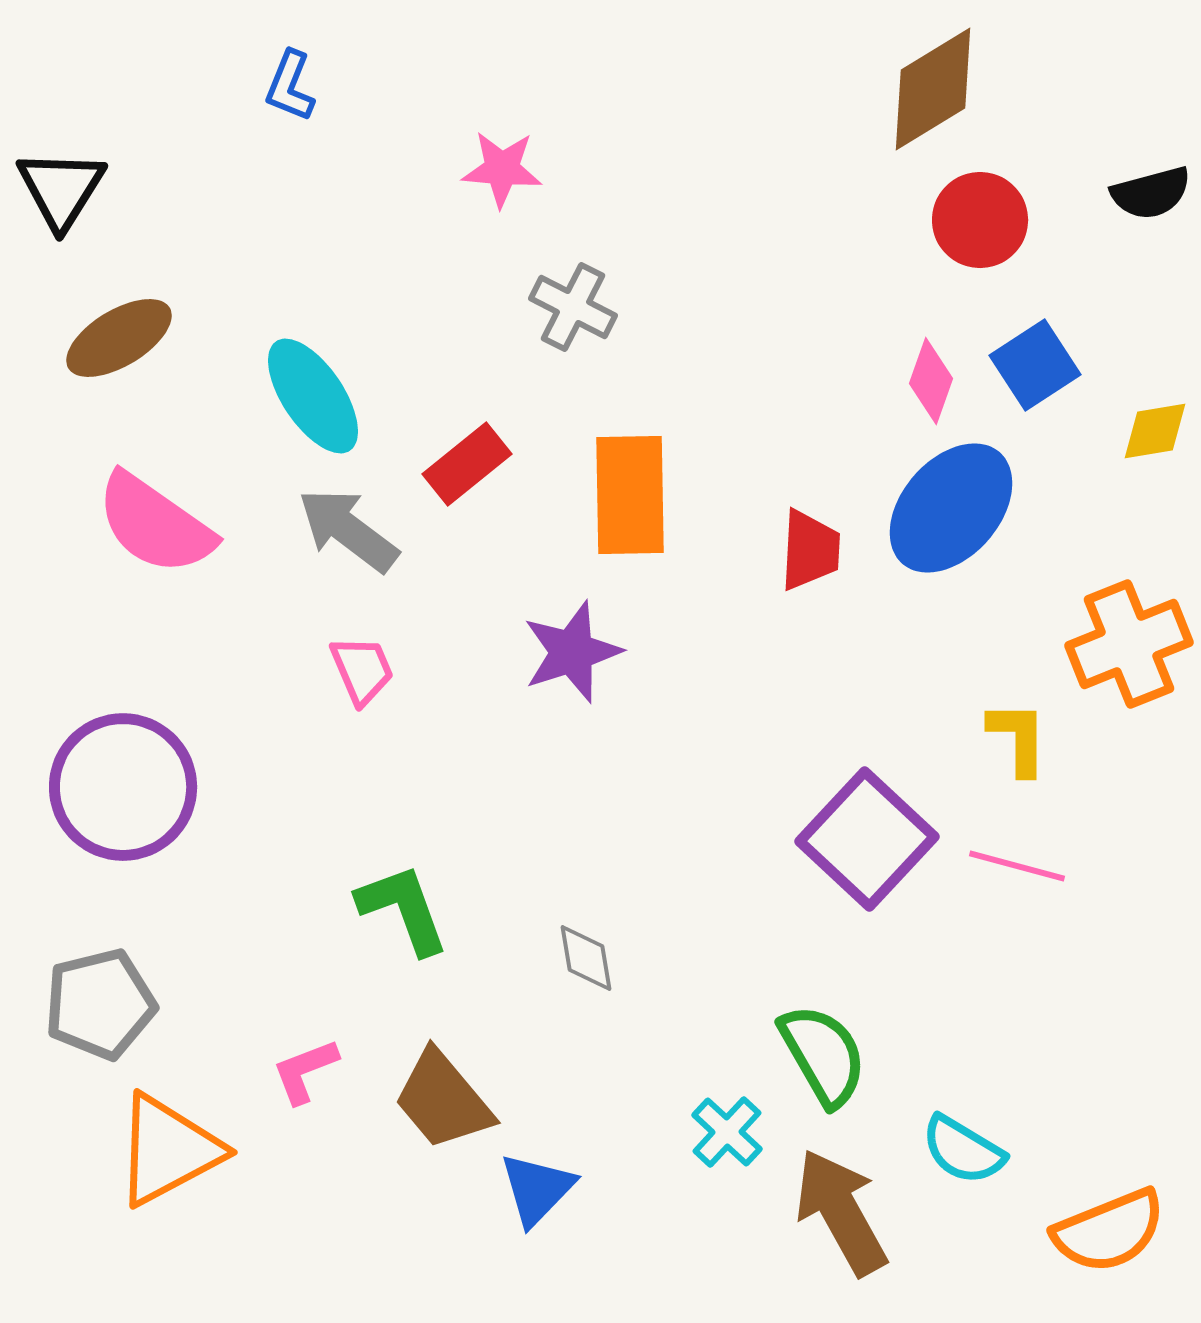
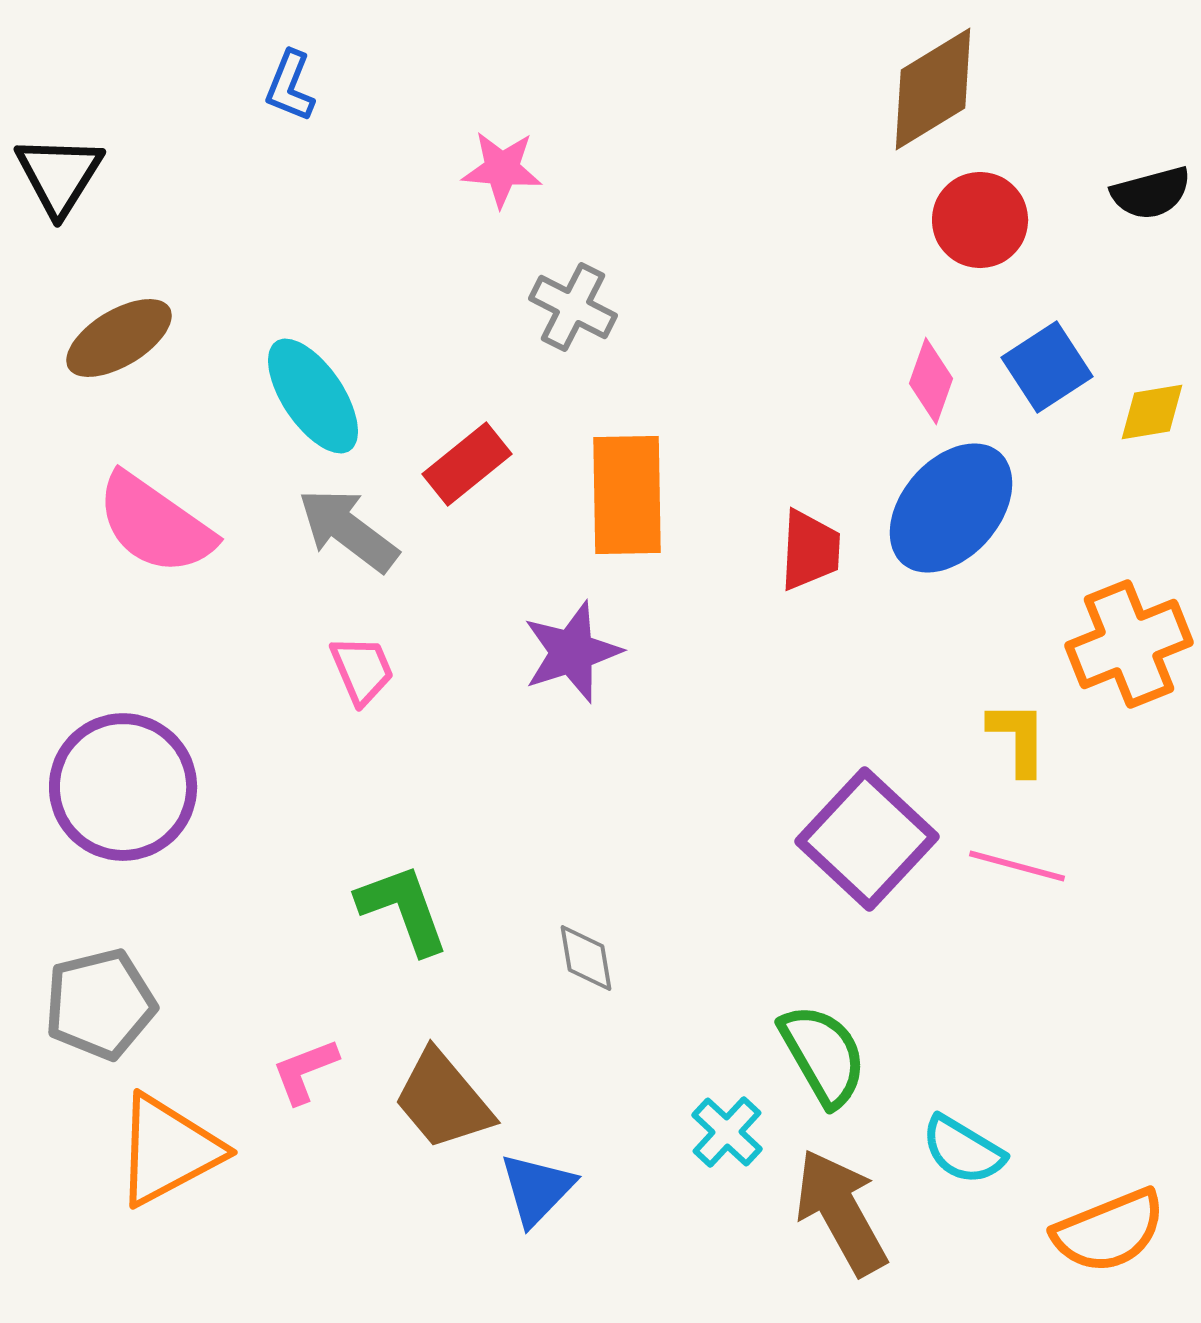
black triangle: moved 2 px left, 14 px up
blue square: moved 12 px right, 2 px down
yellow diamond: moved 3 px left, 19 px up
orange rectangle: moved 3 px left
